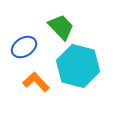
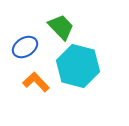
blue ellipse: moved 1 px right
